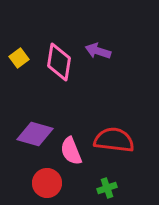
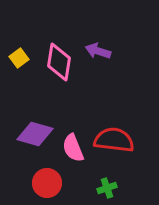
pink semicircle: moved 2 px right, 3 px up
